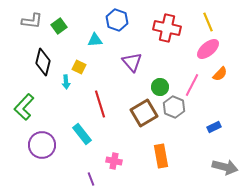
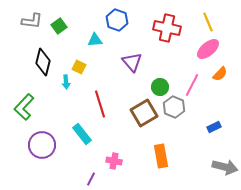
purple line: rotated 48 degrees clockwise
